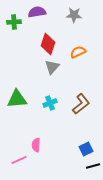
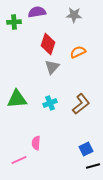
pink semicircle: moved 2 px up
